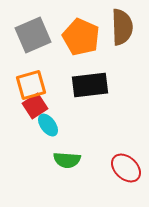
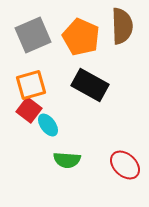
brown semicircle: moved 1 px up
black rectangle: rotated 36 degrees clockwise
red square: moved 6 px left, 4 px down; rotated 20 degrees counterclockwise
red ellipse: moved 1 px left, 3 px up
